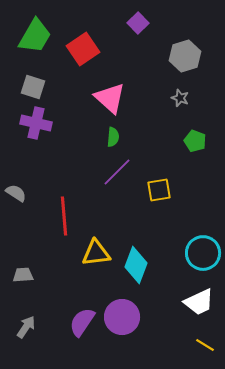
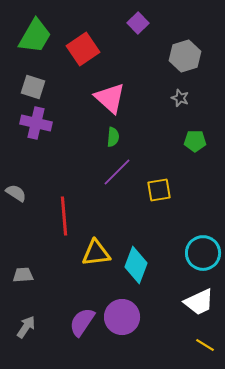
green pentagon: rotated 20 degrees counterclockwise
